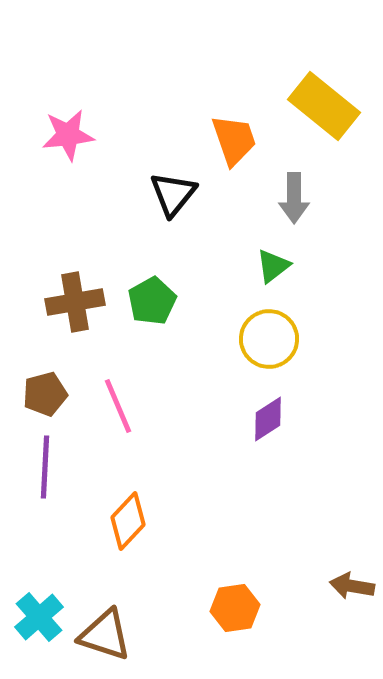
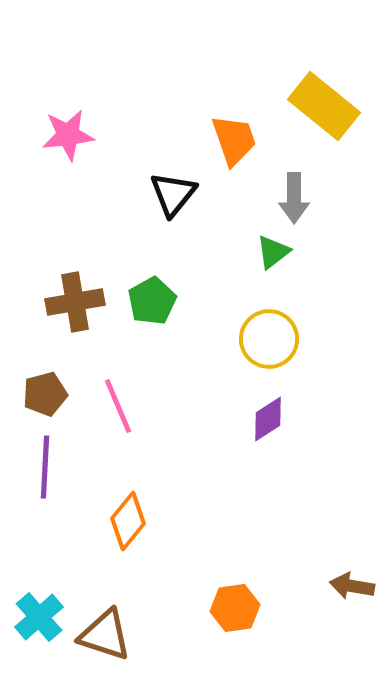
green triangle: moved 14 px up
orange diamond: rotated 4 degrees counterclockwise
